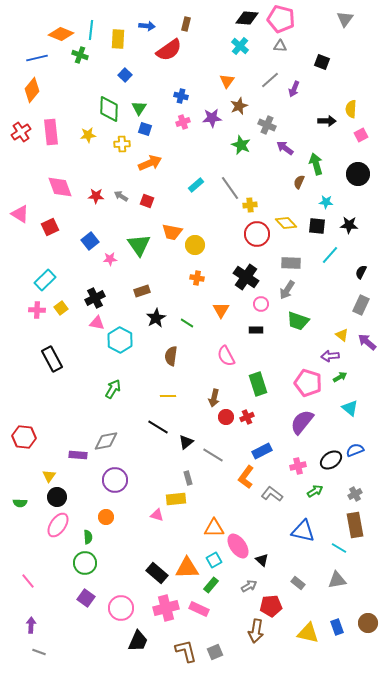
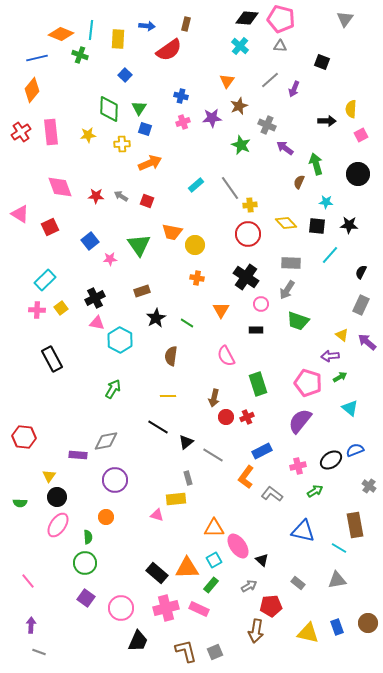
red circle at (257, 234): moved 9 px left
purple semicircle at (302, 422): moved 2 px left, 1 px up
gray cross at (355, 494): moved 14 px right, 8 px up; rotated 24 degrees counterclockwise
